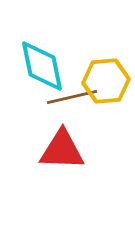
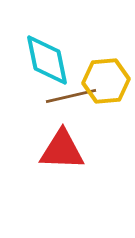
cyan diamond: moved 5 px right, 6 px up
brown line: moved 1 px left, 1 px up
